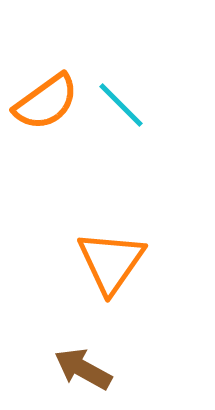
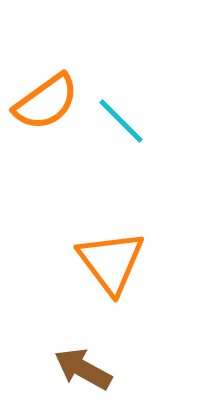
cyan line: moved 16 px down
orange triangle: rotated 12 degrees counterclockwise
